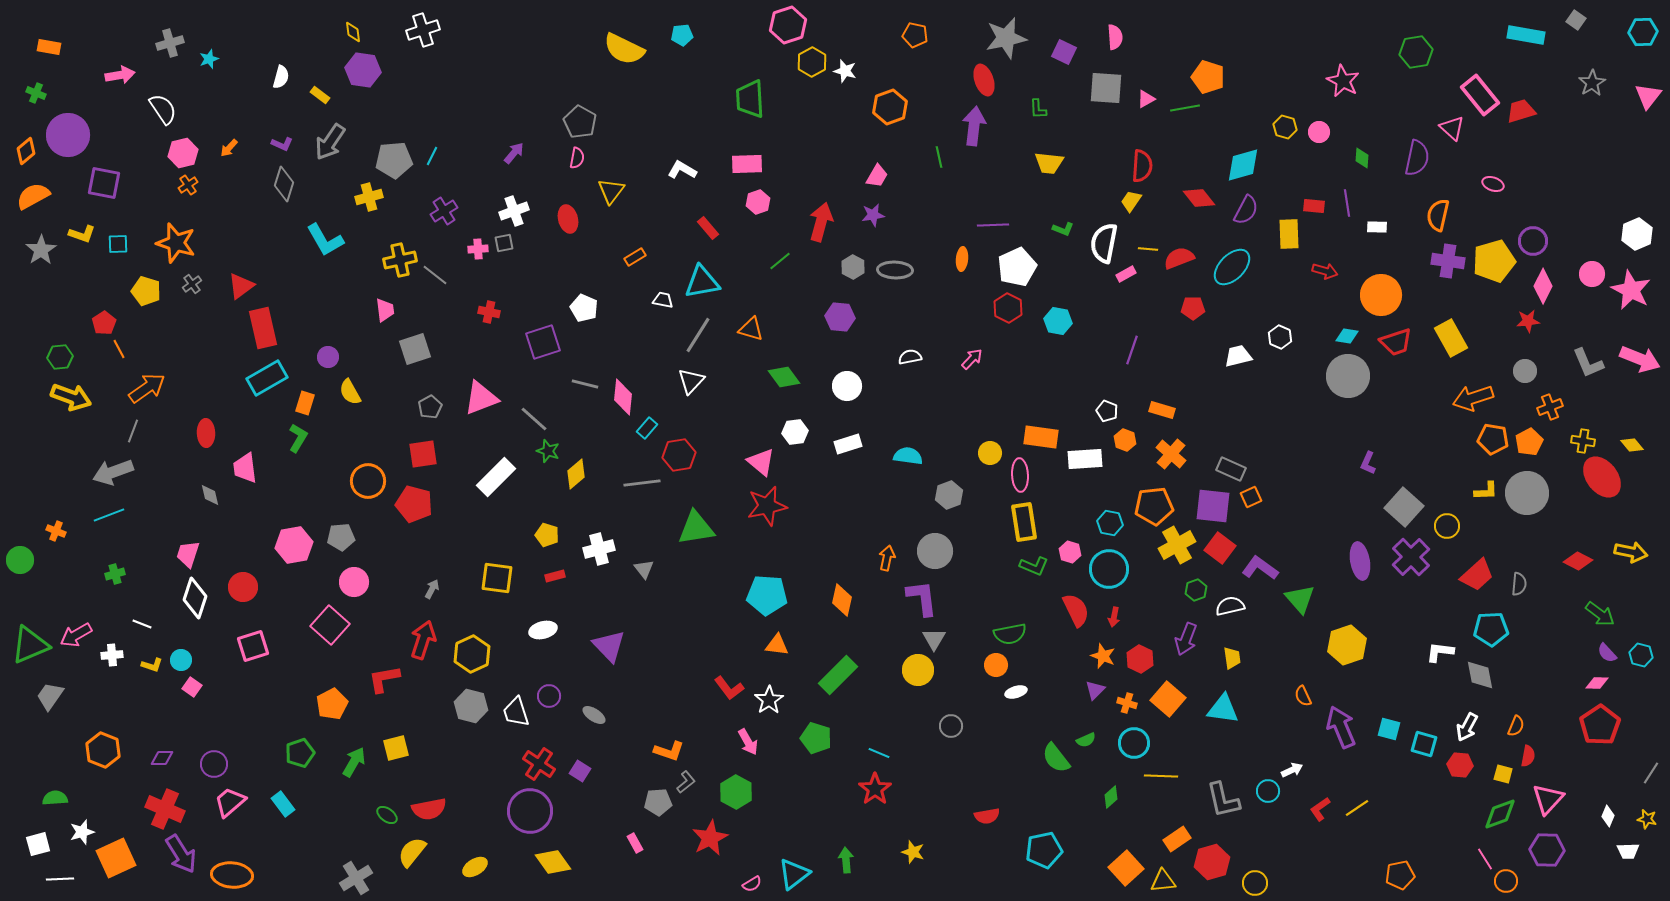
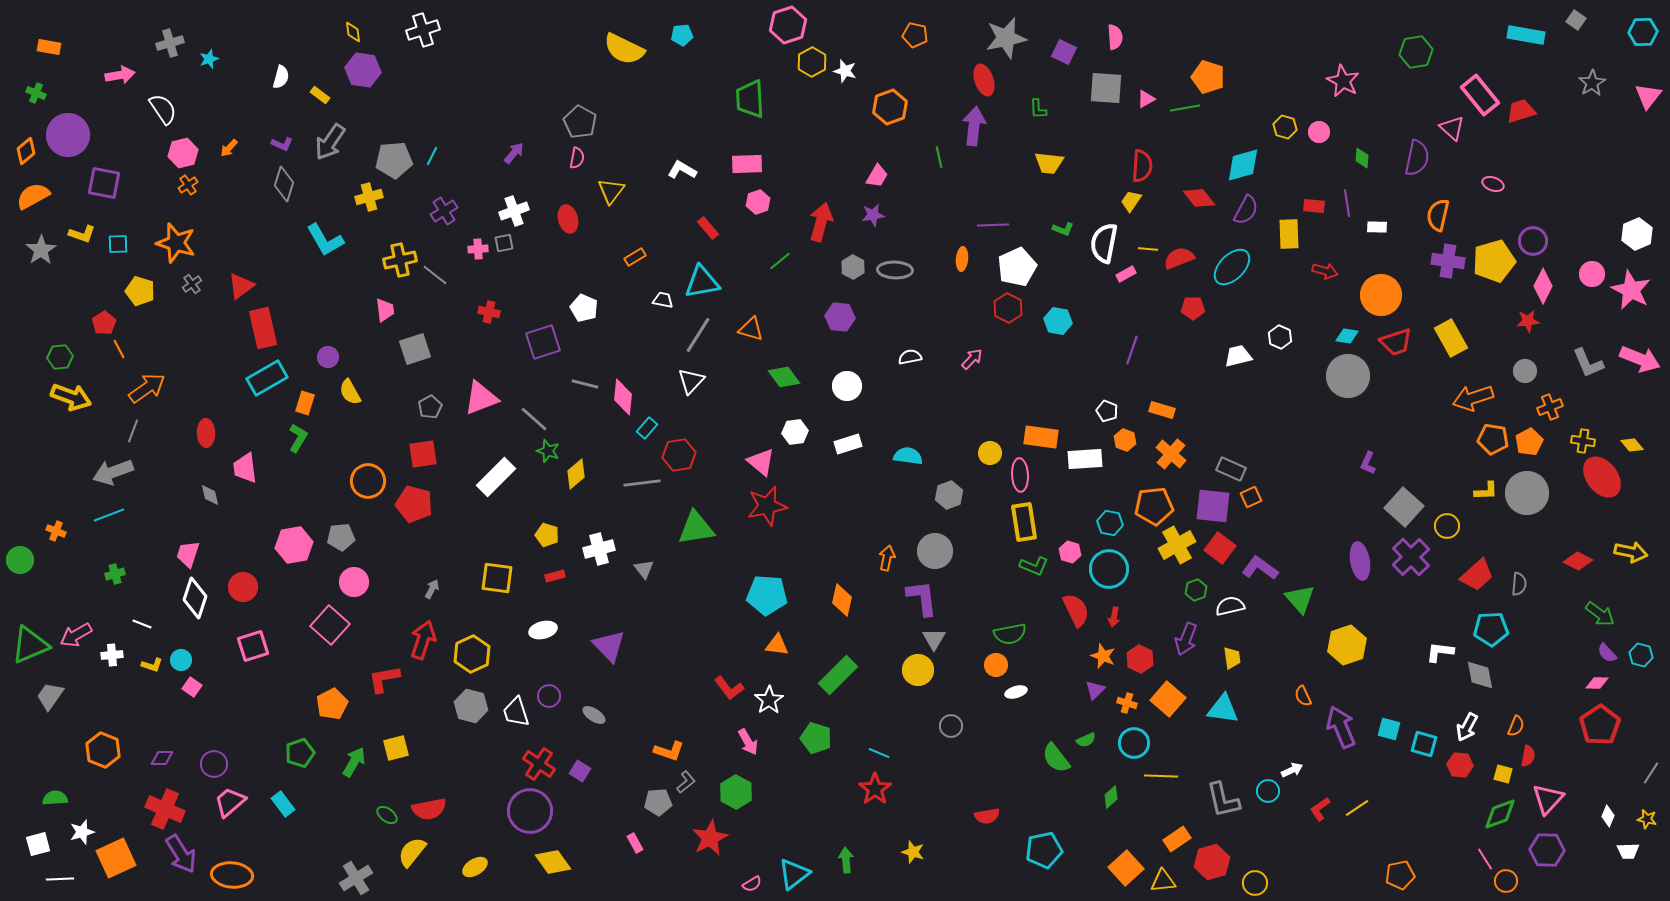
yellow pentagon at (146, 291): moved 6 px left
